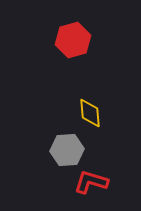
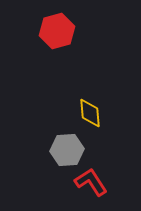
red hexagon: moved 16 px left, 9 px up
red L-shape: rotated 40 degrees clockwise
